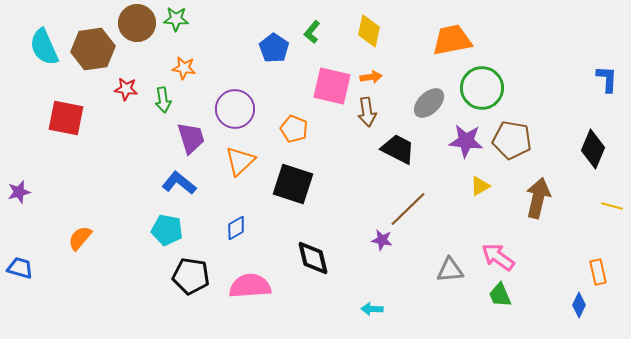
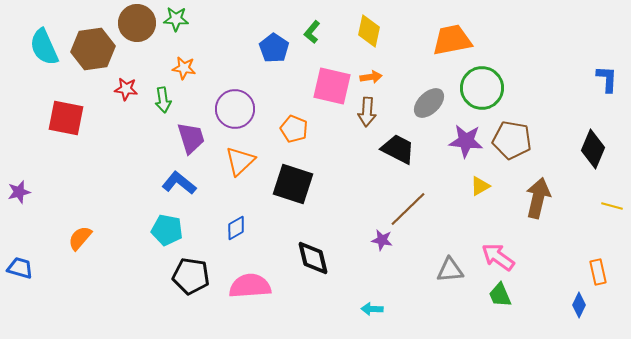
brown arrow at (367, 112): rotated 12 degrees clockwise
